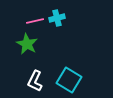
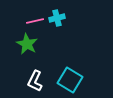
cyan square: moved 1 px right
